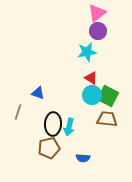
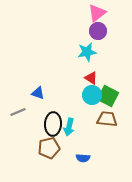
gray line: rotated 49 degrees clockwise
